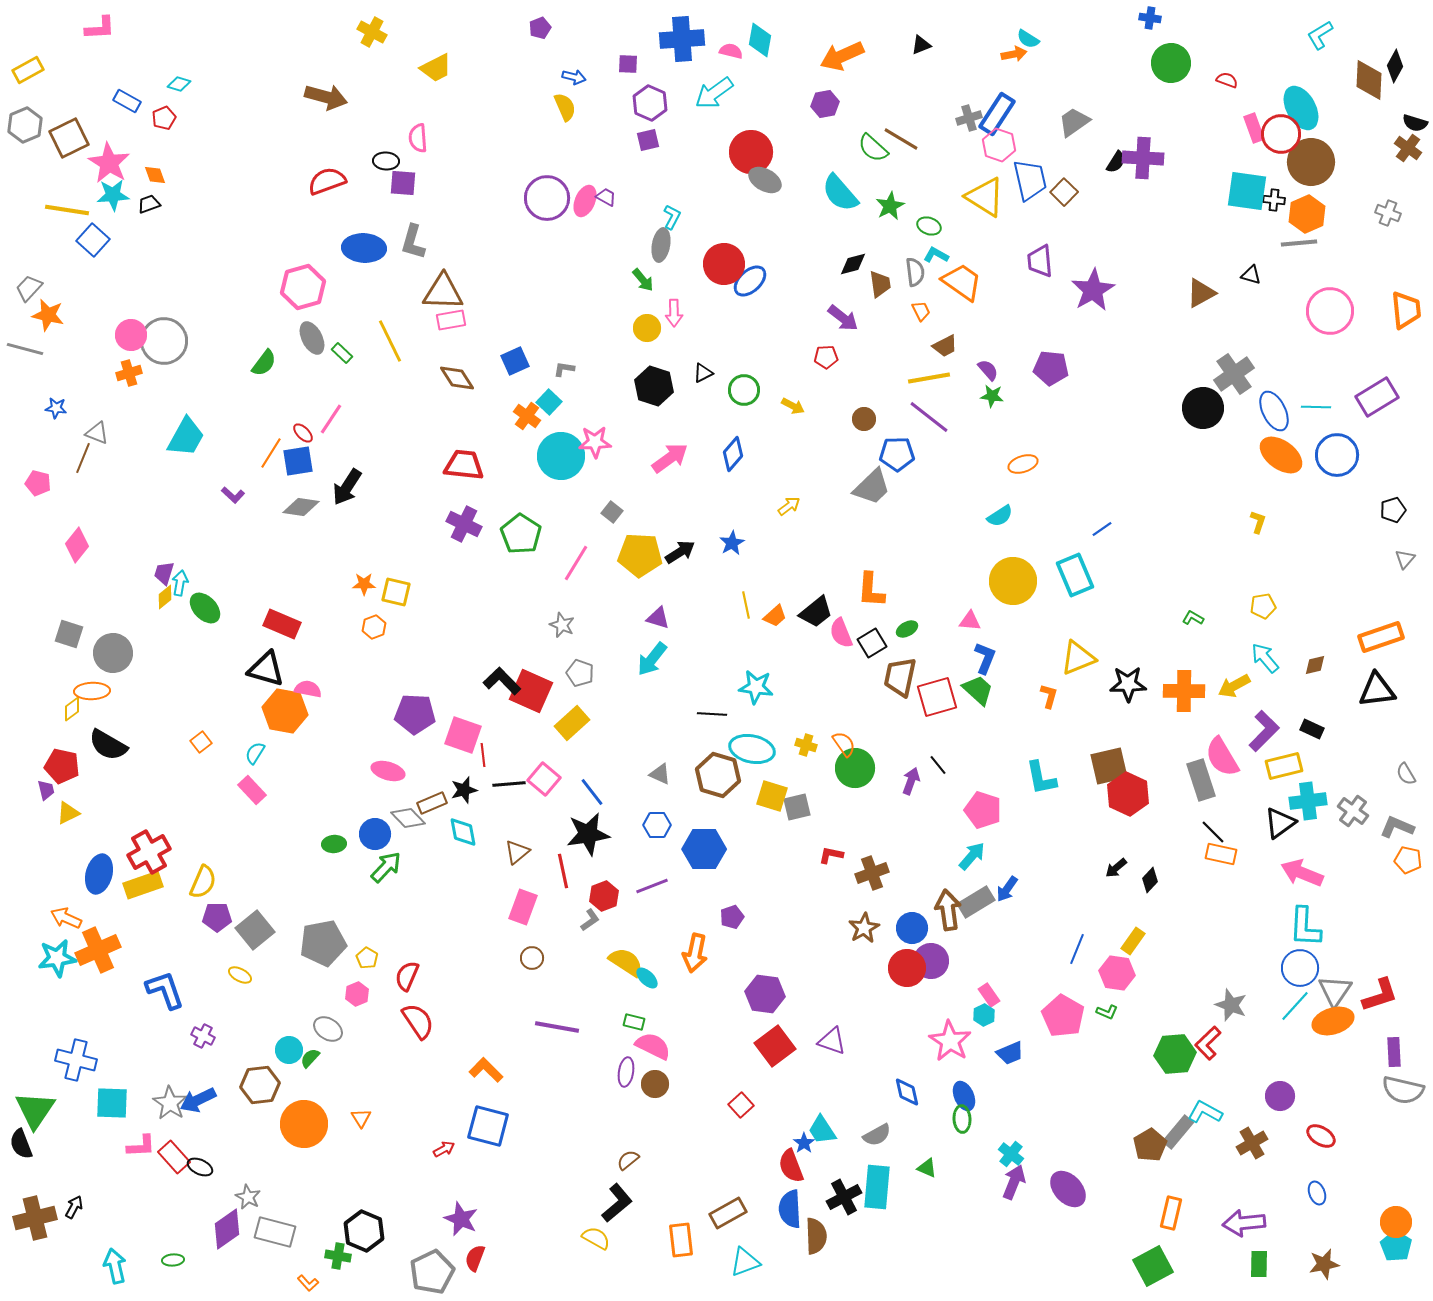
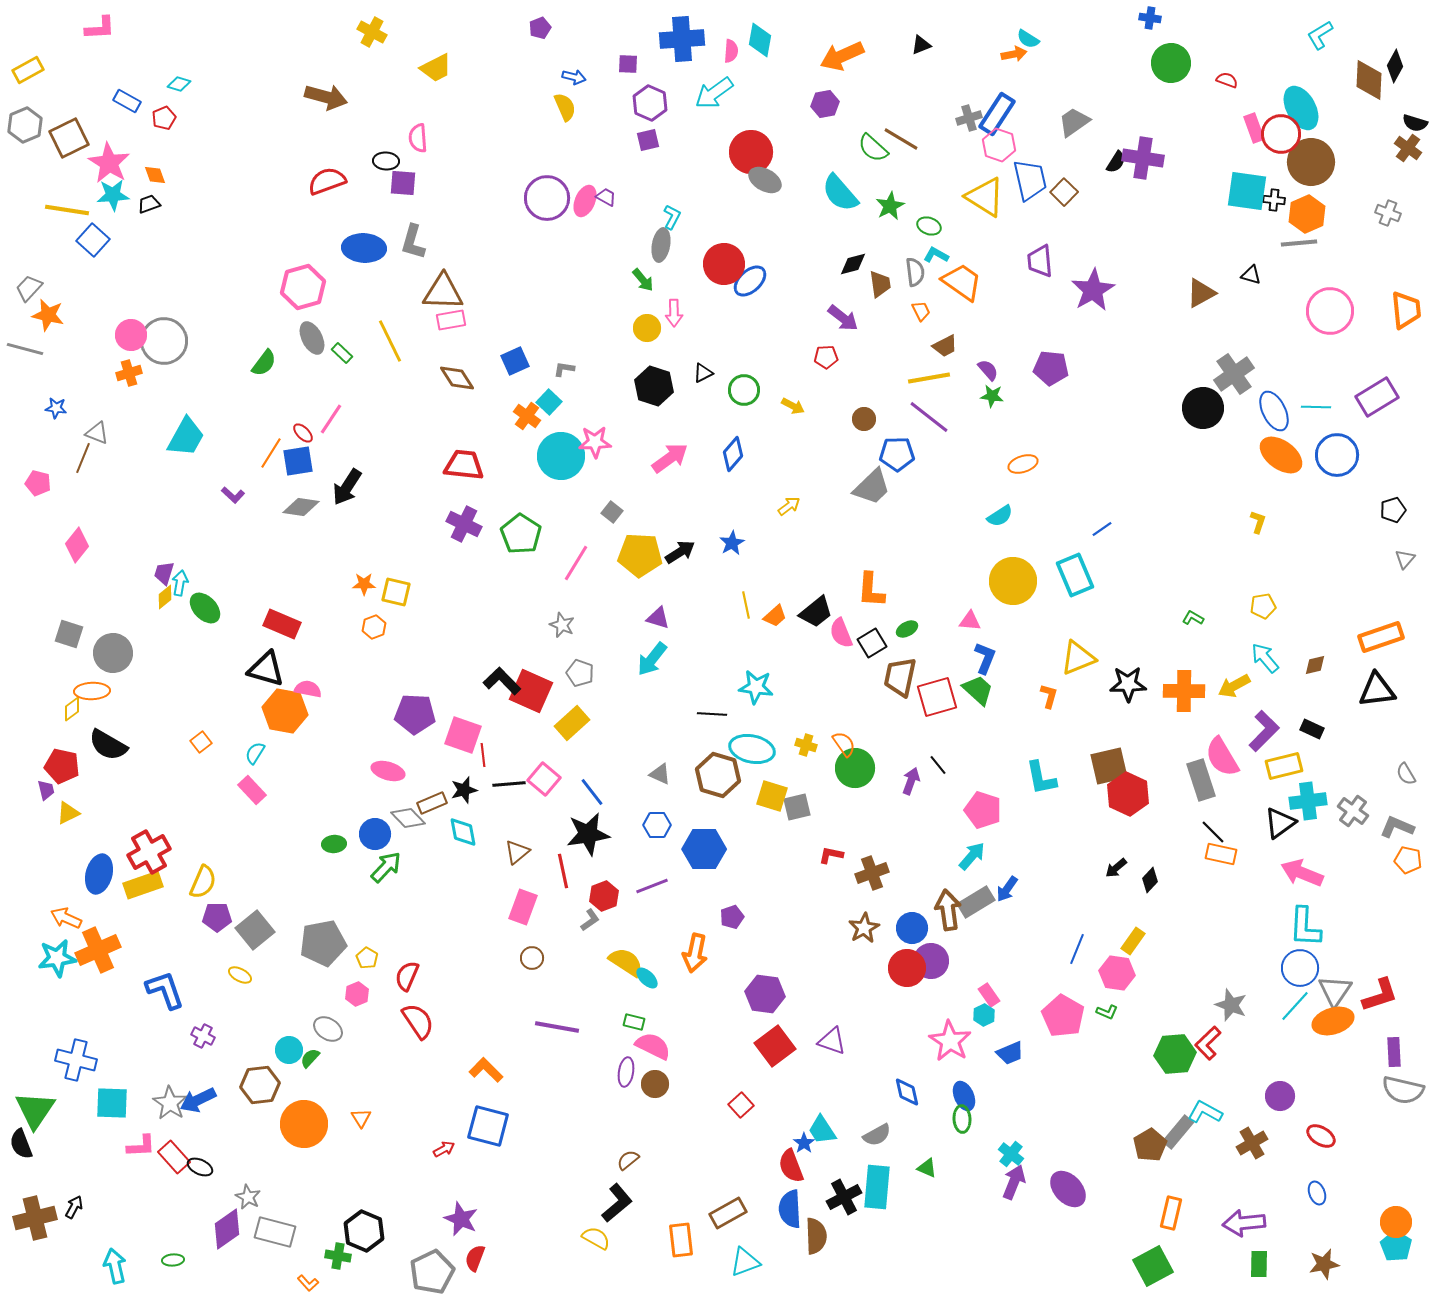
pink semicircle at (731, 51): rotated 80 degrees clockwise
purple cross at (1143, 158): rotated 6 degrees clockwise
